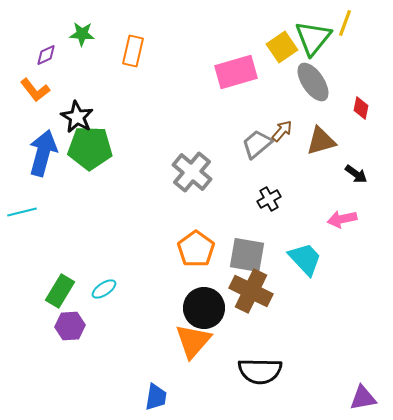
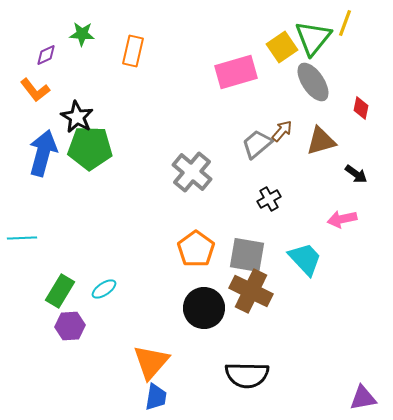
cyan line: moved 26 px down; rotated 12 degrees clockwise
orange triangle: moved 42 px left, 21 px down
black semicircle: moved 13 px left, 4 px down
